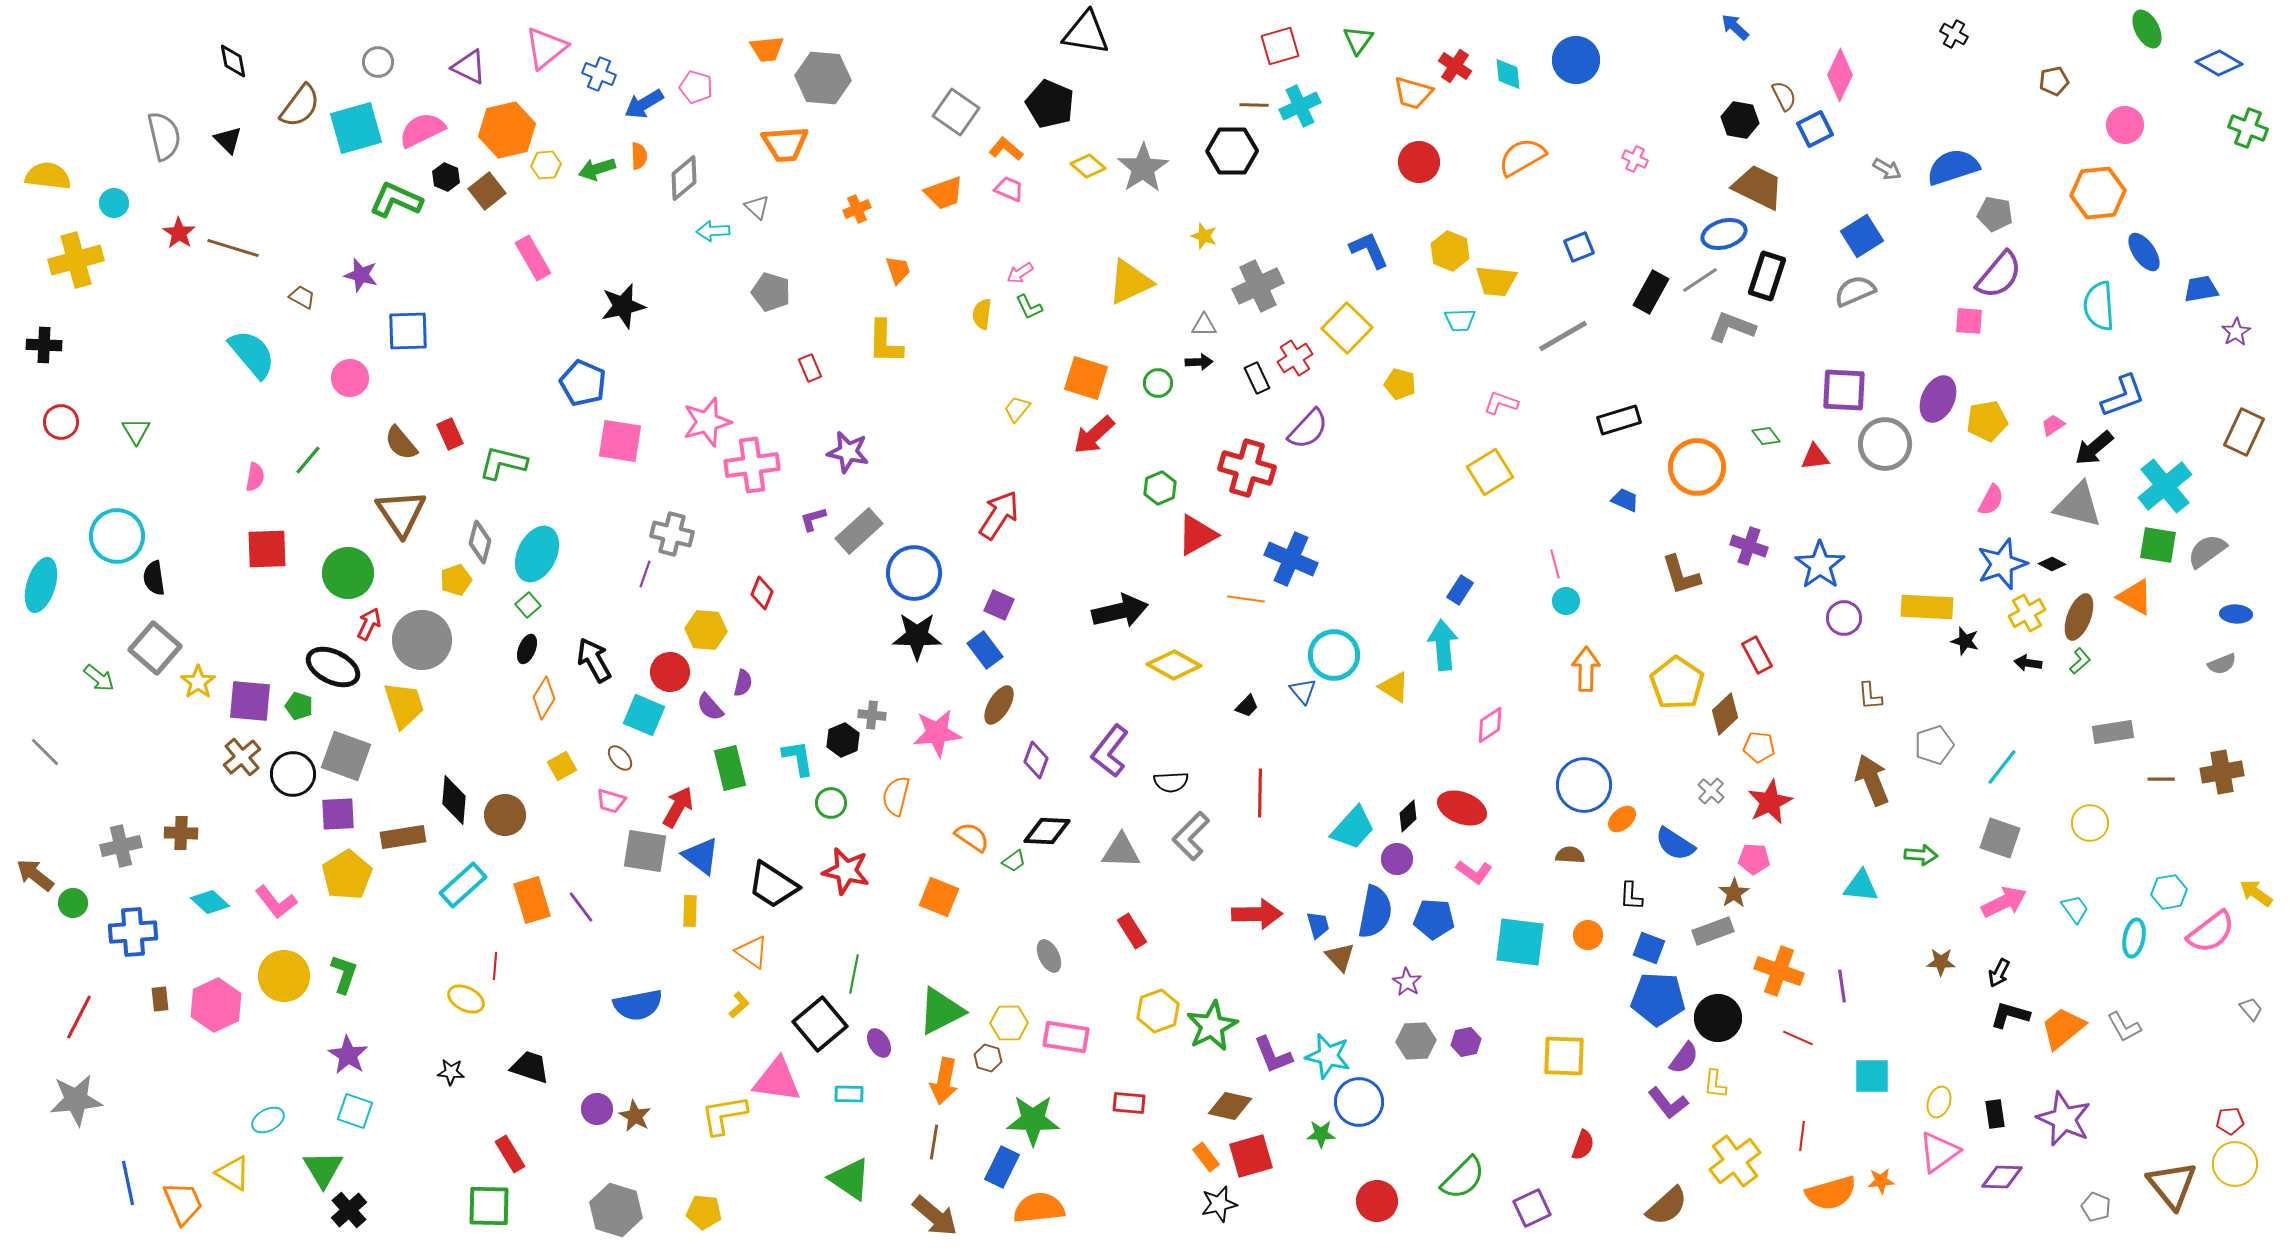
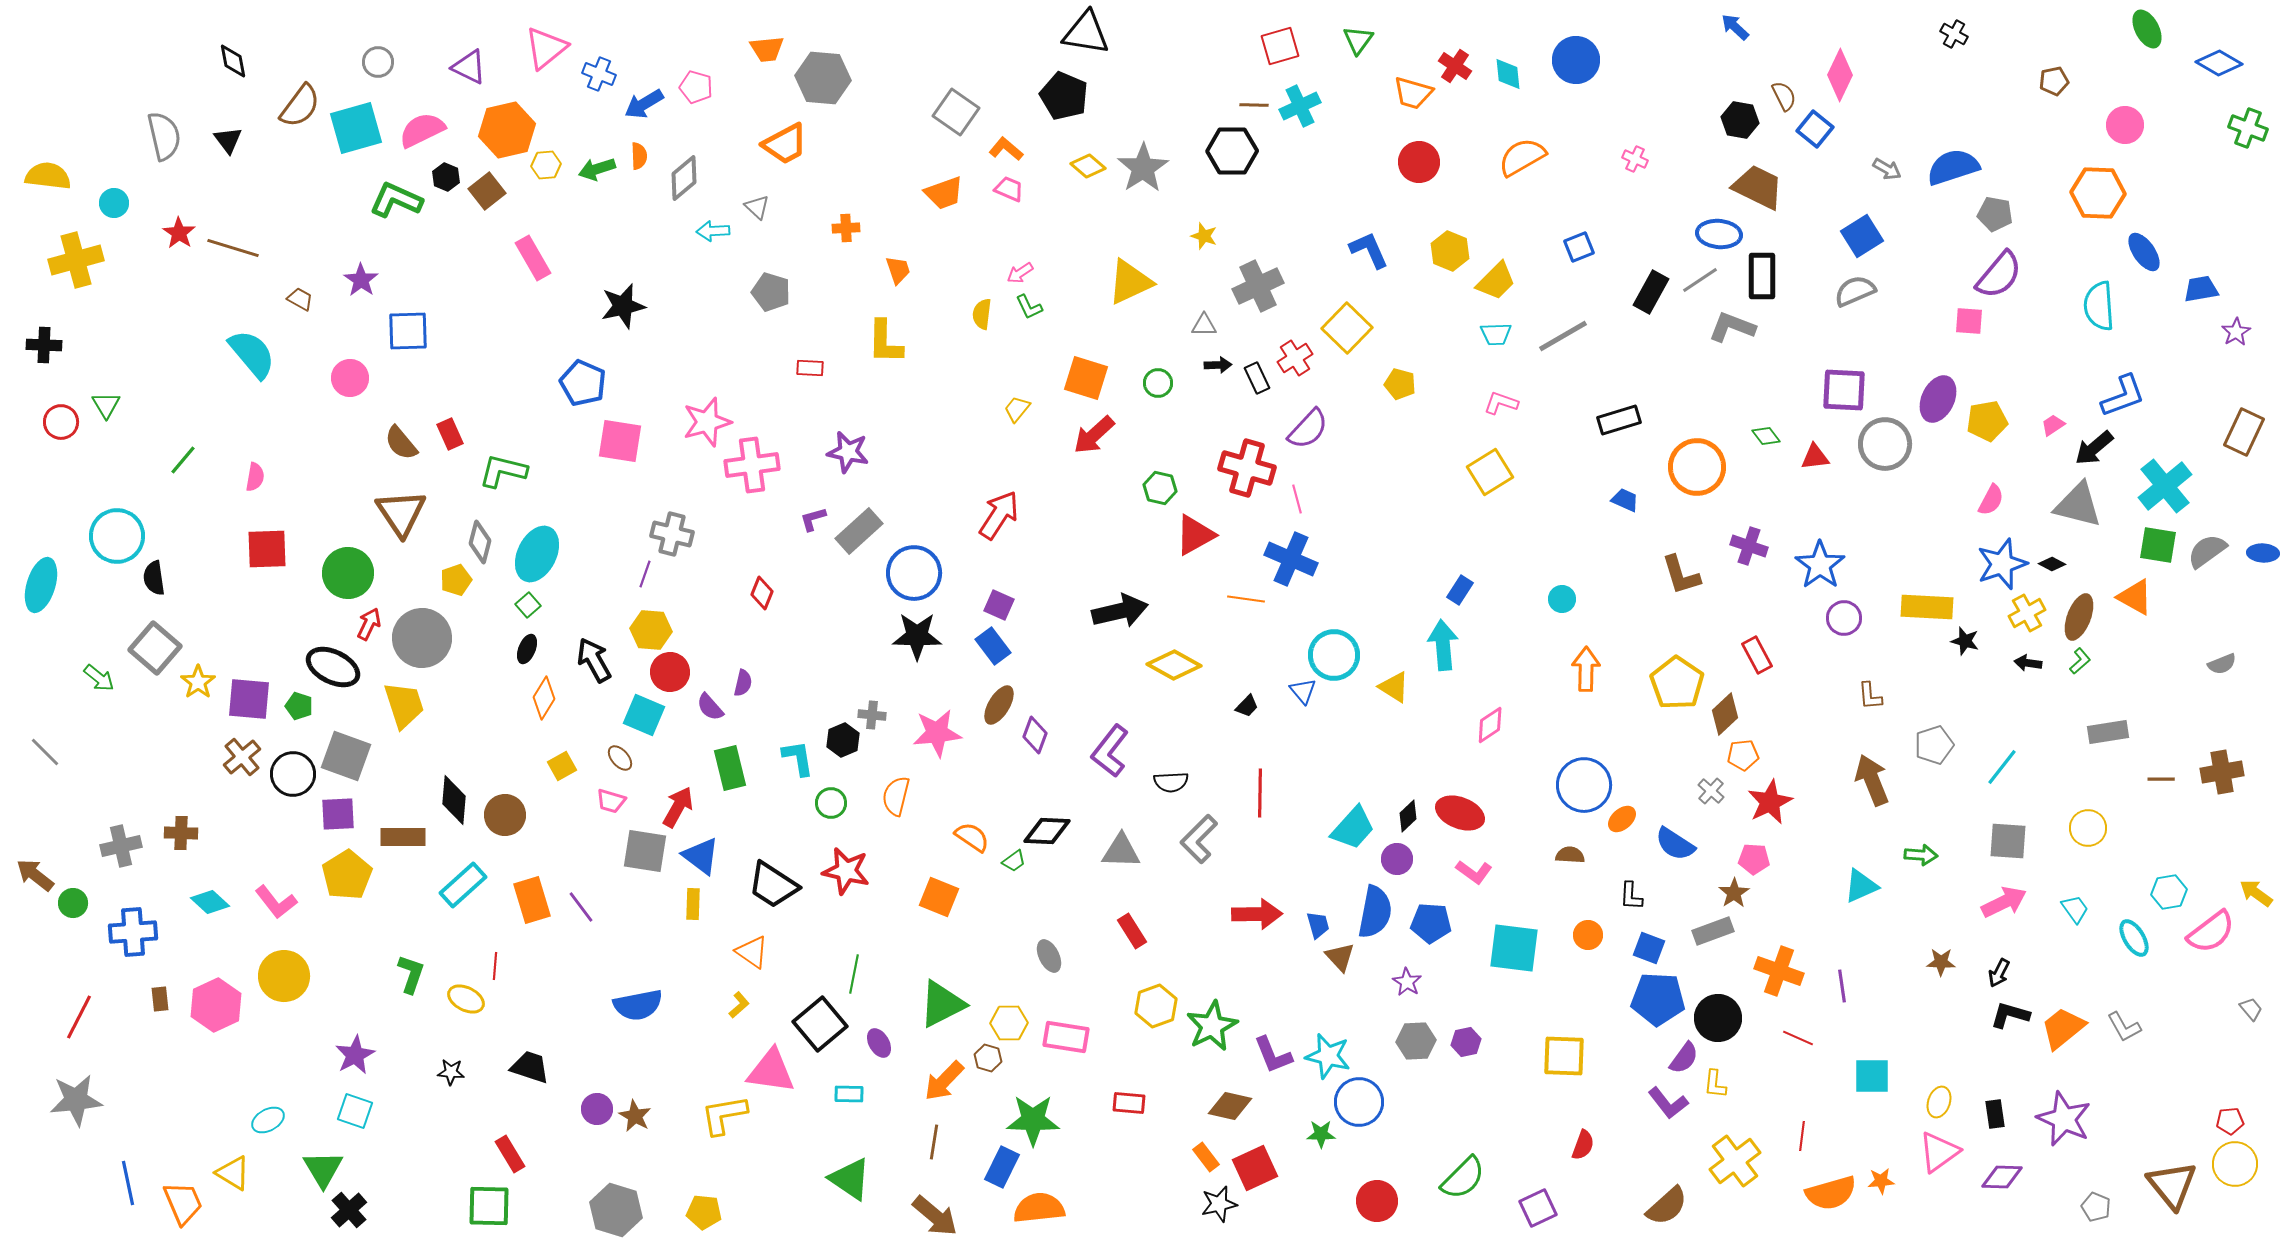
black pentagon at (1050, 104): moved 14 px right, 8 px up
blue square at (1815, 129): rotated 24 degrees counterclockwise
black triangle at (228, 140): rotated 8 degrees clockwise
orange trapezoid at (785, 144): rotated 24 degrees counterclockwise
orange hexagon at (2098, 193): rotated 8 degrees clockwise
orange cross at (857, 209): moved 11 px left, 19 px down; rotated 20 degrees clockwise
blue ellipse at (1724, 234): moved 5 px left; rotated 21 degrees clockwise
purple star at (361, 275): moved 5 px down; rotated 20 degrees clockwise
black rectangle at (1767, 276): moved 5 px left; rotated 18 degrees counterclockwise
yellow trapezoid at (1496, 281): rotated 51 degrees counterclockwise
brown trapezoid at (302, 297): moved 2 px left, 2 px down
cyan trapezoid at (1460, 320): moved 36 px right, 14 px down
black arrow at (1199, 362): moved 19 px right, 3 px down
red rectangle at (810, 368): rotated 64 degrees counterclockwise
green triangle at (136, 431): moved 30 px left, 26 px up
green line at (308, 460): moved 125 px left
green L-shape at (503, 463): moved 8 px down
green hexagon at (1160, 488): rotated 24 degrees counterclockwise
red triangle at (1197, 535): moved 2 px left
pink line at (1555, 564): moved 258 px left, 65 px up
cyan circle at (1566, 601): moved 4 px left, 2 px up
blue ellipse at (2236, 614): moved 27 px right, 61 px up
yellow hexagon at (706, 630): moved 55 px left
gray circle at (422, 640): moved 2 px up
blue rectangle at (985, 650): moved 8 px right, 4 px up
purple square at (250, 701): moved 1 px left, 2 px up
gray rectangle at (2113, 732): moved 5 px left
orange pentagon at (1759, 747): moved 16 px left, 8 px down; rotated 12 degrees counterclockwise
purple diamond at (1036, 760): moved 1 px left, 25 px up
red ellipse at (1462, 808): moved 2 px left, 5 px down
yellow circle at (2090, 823): moved 2 px left, 5 px down
gray L-shape at (1191, 836): moved 8 px right, 3 px down
brown rectangle at (403, 837): rotated 9 degrees clockwise
gray square at (2000, 838): moved 8 px right, 3 px down; rotated 15 degrees counterclockwise
cyan triangle at (1861, 886): rotated 30 degrees counterclockwise
yellow rectangle at (690, 911): moved 3 px right, 7 px up
blue pentagon at (1434, 919): moved 3 px left, 4 px down
cyan ellipse at (2134, 938): rotated 42 degrees counterclockwise
cyan square at (1520, 942): moved 6 px left, 6 px down
green L-shape at (344, 974): moved 67 px right
green triangle at (941, 1011): moved 1 px right, 7 px up
yellow hexagon at (1158, 1011): moved 2 px left, 5 px up
purple star at (348, 1055): moved 7 px right; rotated 12 degrees clockwise
pink triangle at (777, 1080): moved 6 px left, 9 px up
orange arrow at (944, 1081): rotated 33 degrees clockwise
red square at (1251, 1156): moved 4 px right, 12 px down; rotated 9 degrees counterclockwise
purple square at (1532, 1208): moved 6 px right
